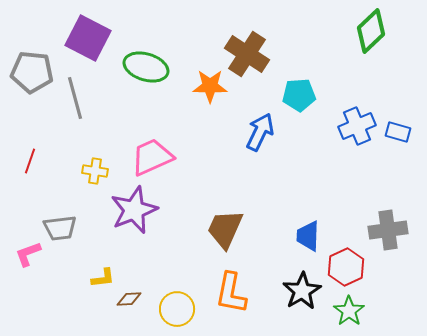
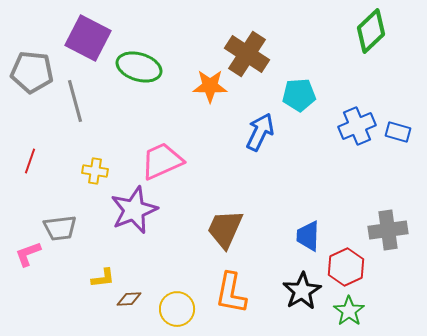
green ellipse: moved 7 px left
gray line: moved 3 px down
pink trapezoid: moved 10 px right, 4 px down
